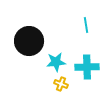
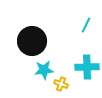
cyan line: rotated 35 degrees clockwise
black circle: moved 3 px right
cyan star: moved 12 px left, 8 px down
